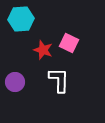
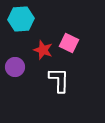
purple circle: moved 15 px up
